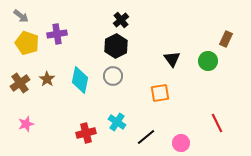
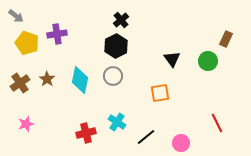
gray arrow: moved 5 px left
